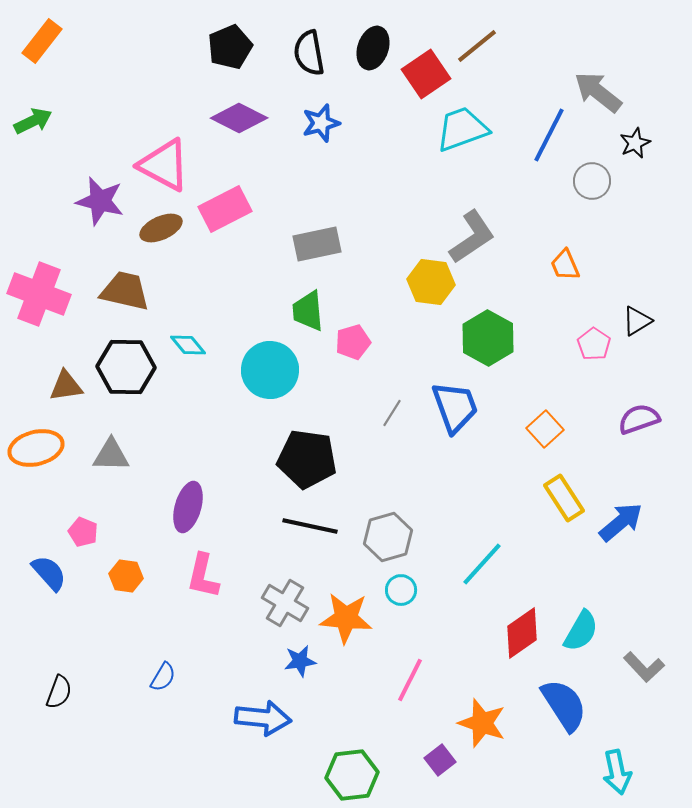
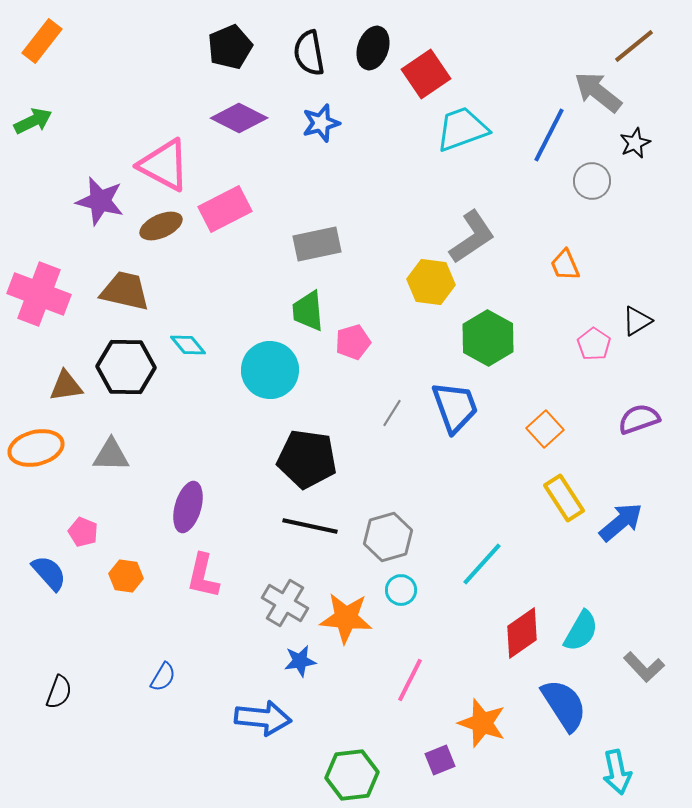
brown line at (477, 46): moved 157 px right
brown ellipse at (161, 228): moved 2 px up
purple square at (440, 760): rotated 16 degrees clockwise
